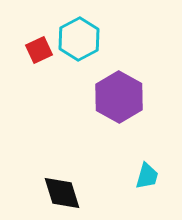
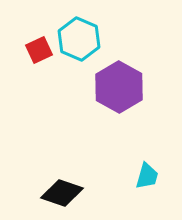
cyan hexagon: rotated 9 degrees counterclockwise
purple hexagon: moved 10 px up
black diamond: rotated 54 degrees counterclockwise
